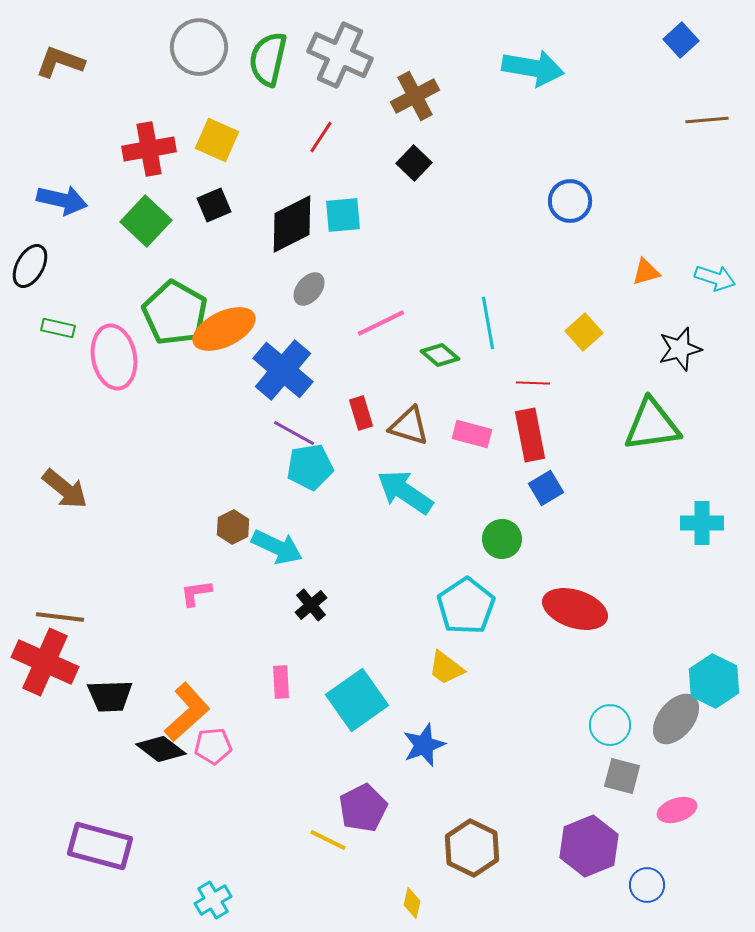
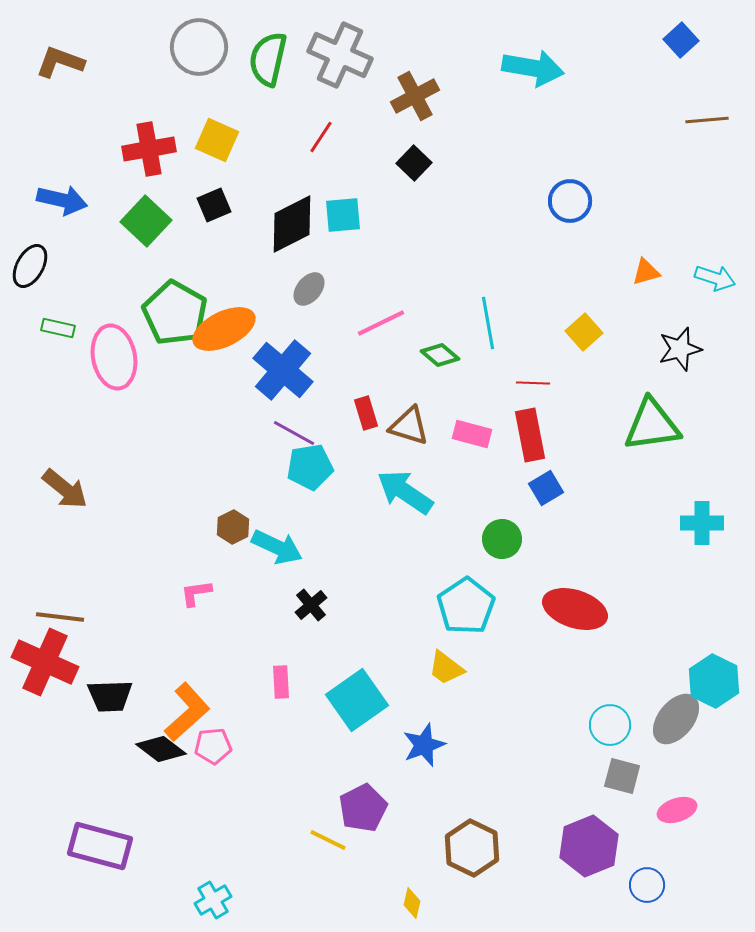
red rectangle at (361, 413): moved 5 px right
